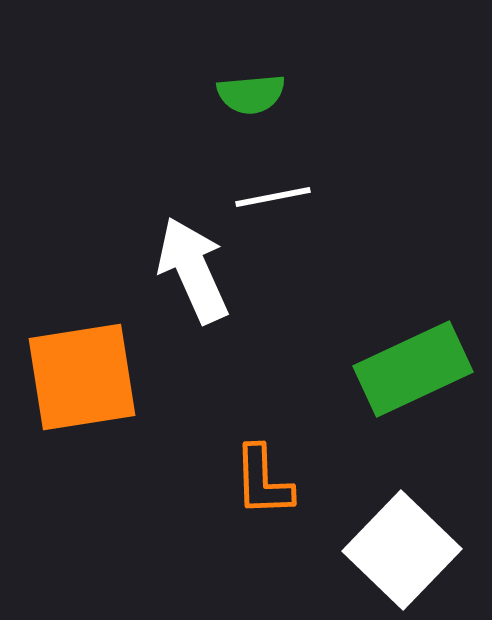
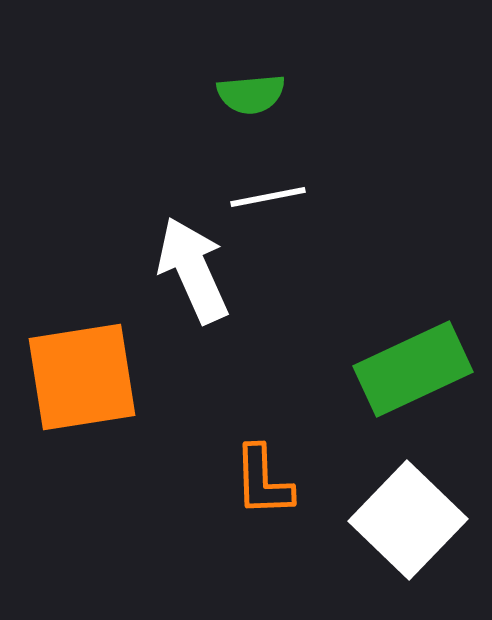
white line: moved 5 px left
white square: moved 6 px right, 30 px up
